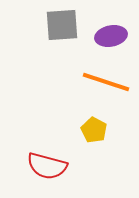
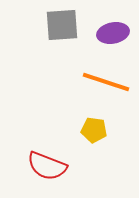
purple ellipse: moved 2 px right, 3 px up
yellow pentagon: rotated 20 degrees counterclockwise
red semicircle: rotated 6 degrees clockwise
